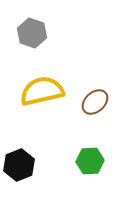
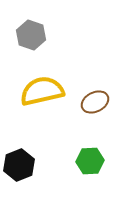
gray hexagon: moved 1 px left, 2 px down
brown ellipse: rotated 16 degrees clockwise
